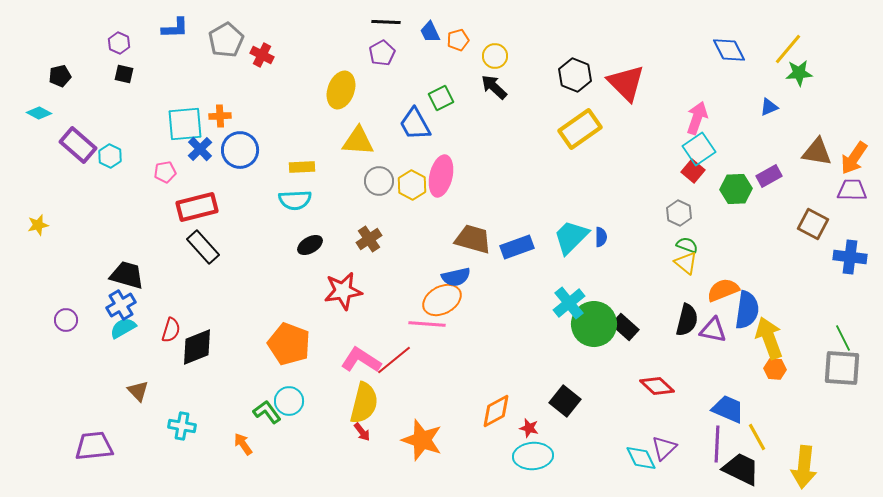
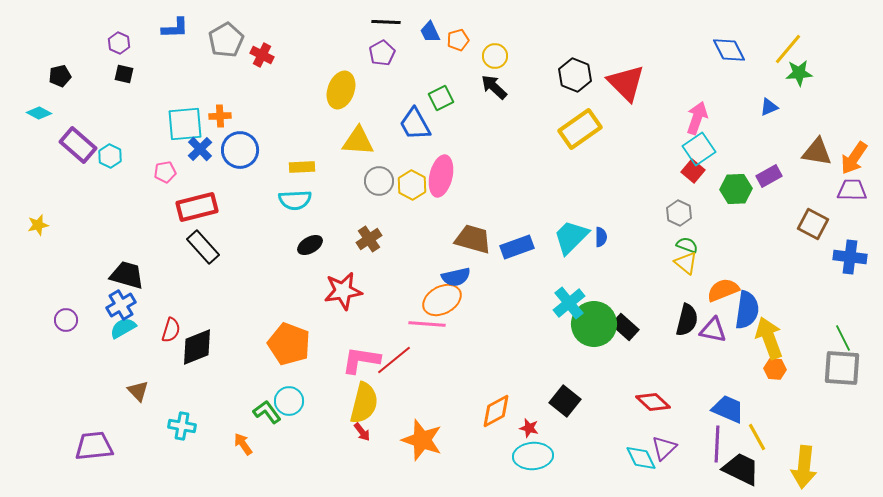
pink L-shape at (361, 360): rotated 24 degrees counterclockwise
red diamond at (657, 386): moved 4 px left, 16 px down
